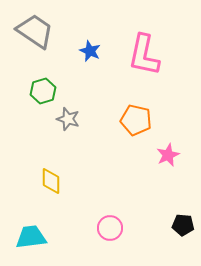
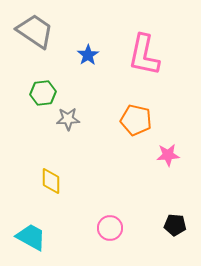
blue star: moved 2 px left, 4 px down; rotated 15 degrees clockwise
green hexagon: moved 2 px down; rotated 10 degrees clockwise
gray star: rotated 20 degrees counterclockwise
pink star: rotated 20 degrees clockwise
black pentagon: moved 8 px left
cyan trapezoid: rotated 36 degrees clockwise
